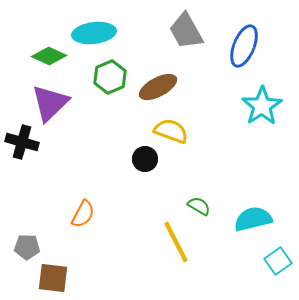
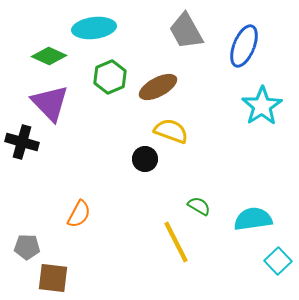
cyan ellipse: moved 5 px up
purple triangle: rotated 30 degrees counterclockwise
orange semicircle: moved 4 px left
cyan semicircle: rotated 6 degrees clockwise
cyan square: rotated 8 degrees counterclockwise
